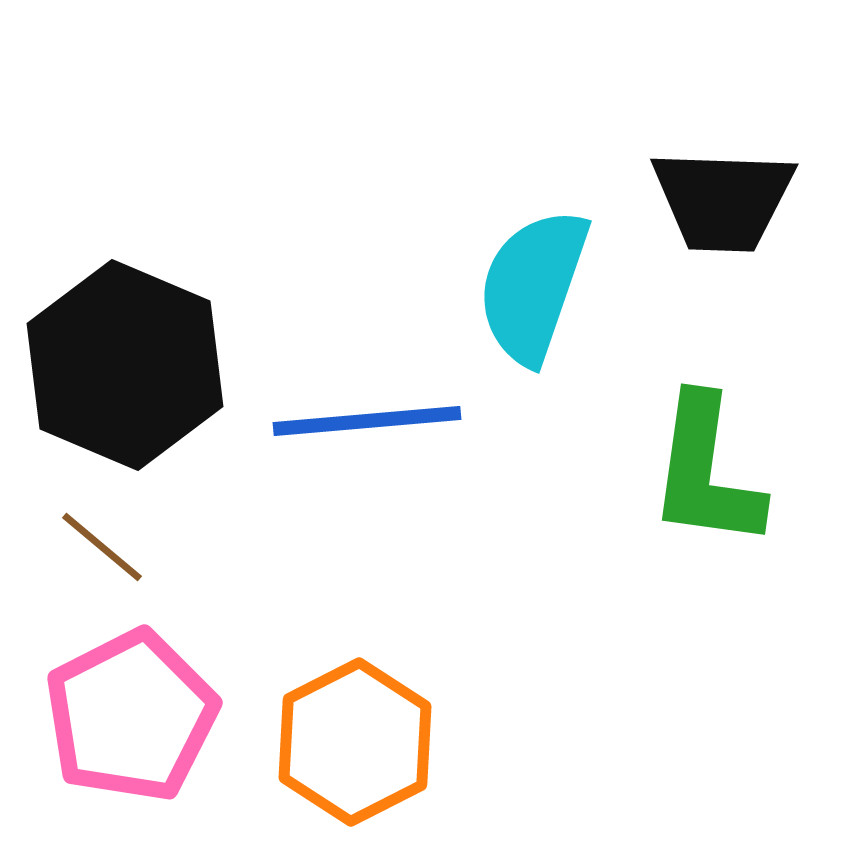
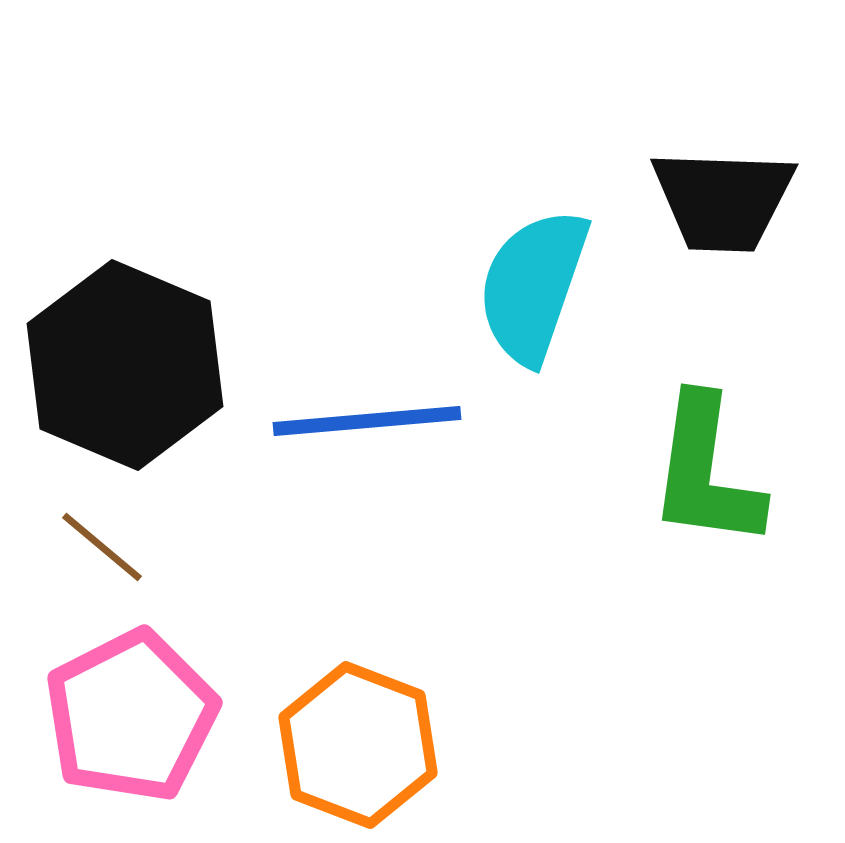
orange hexagon: moved 3 px right, 3 px down; rotated 12 degrees counterclockwise
